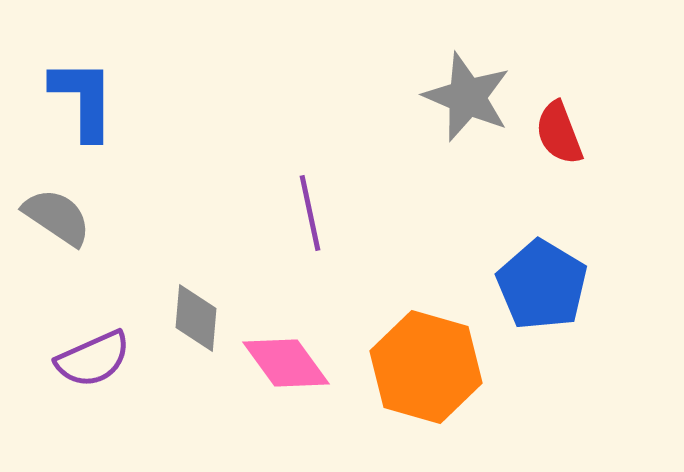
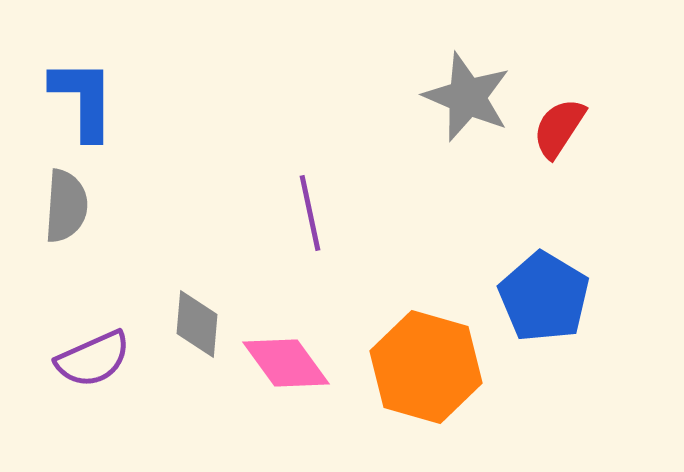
red semicircle: moved 5 px up; rotated 54 degrees clockwise
gray semicircle: moved 9 px right, 11 px up; rotated 60 degrees clockwise
blue pentagon: moved 2 px right, 12 px down
gray diamond: moved 1 px right, 6 px down
